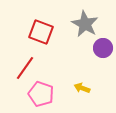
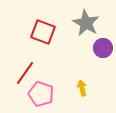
gray star: moved 1 px right, 1 px up
red square: moved 2 px right
red line: moved 5 px down
yellow arrow: rotated 56 degrees clockwise
